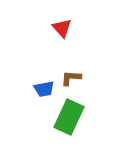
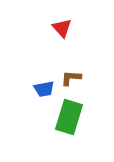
green rectangle: rotated 8 degrees counterclockwise
